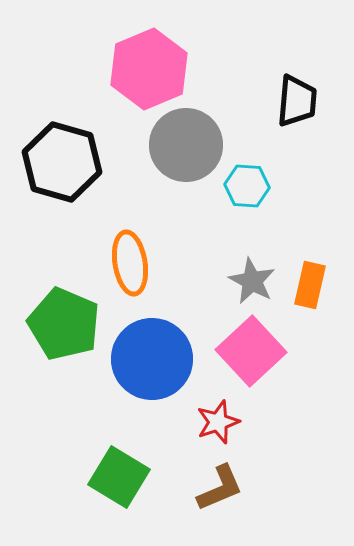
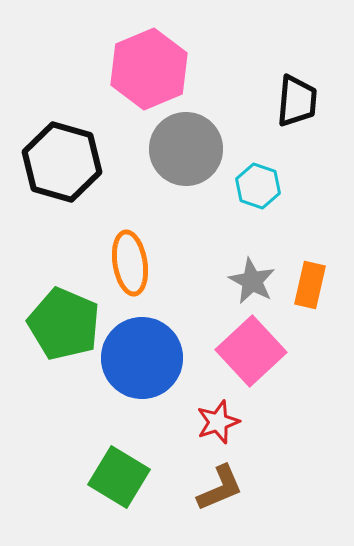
gray circle: moved 4 px down
cyan hexagon: moved 11 px right; rotated 15 degrees clockwise
blue circle: moved 10 px left, 1 px up
